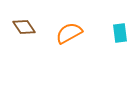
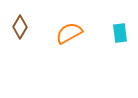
brown diamond: moved 4 px left; rotated 65 degrees clockwise
